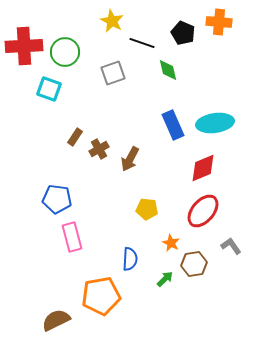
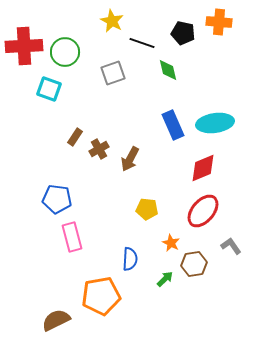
black pentagon: rotated 10 degrees counterclockwise
